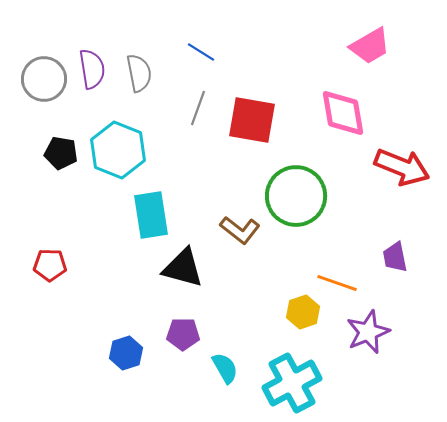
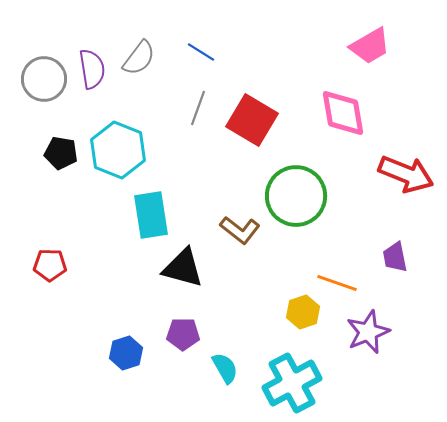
gray semicircle: moved 15 px up; rotated 48 degrees clockwise
red square: rotated 21 degrees clockwise
red arrow: moved 4 px right, 7 px down
